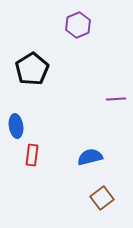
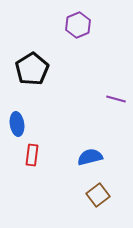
purple line: rotated 18 degrees clockwise
blue ellipse: moved 1 px right, 2 px up
brown square: moved 4 px left, 3 px up
